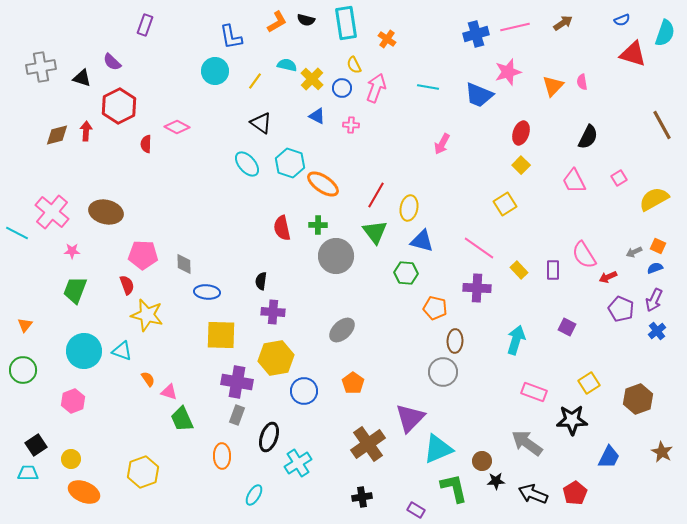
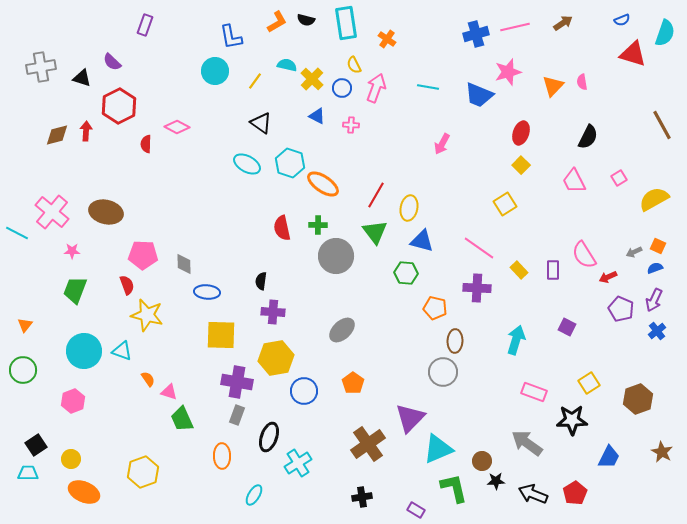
cyan ellipse at (247, 164): rotated 20 degrees counterclockwise
